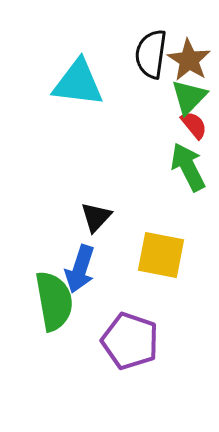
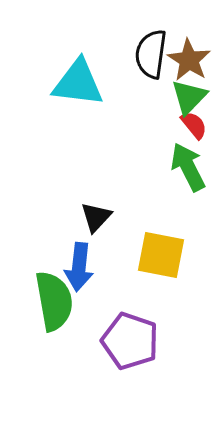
blue arrow: moved 1 px left, 2 px up; rotated 12 degrees counterclockwise
